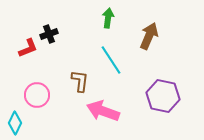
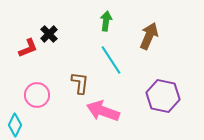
green arrow: moved 2 px left, 3 px down
black cross: rotated 24 degrees counterclockwise
brown L-shape: moved 2 px down
cyan diamond: moved 2 px down
